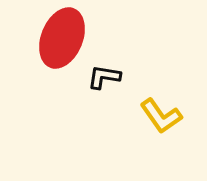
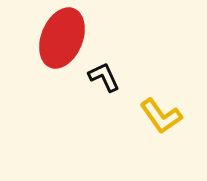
black L-shape: rotated 56 degrees clockwise
